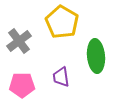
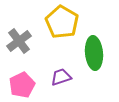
green ellipse: moved 2 px left, 3 px up
purple trapezoid: rotated 80 degrees clockwise
pink pentagon: rotated 25 degrees counterclockwise
